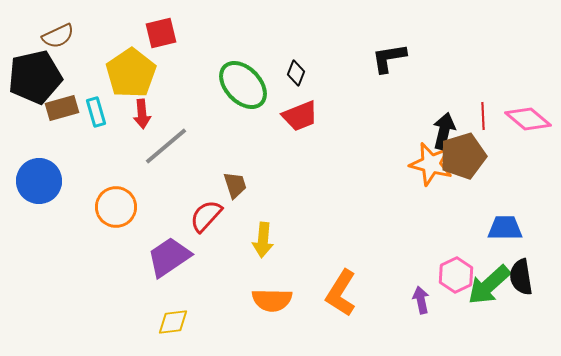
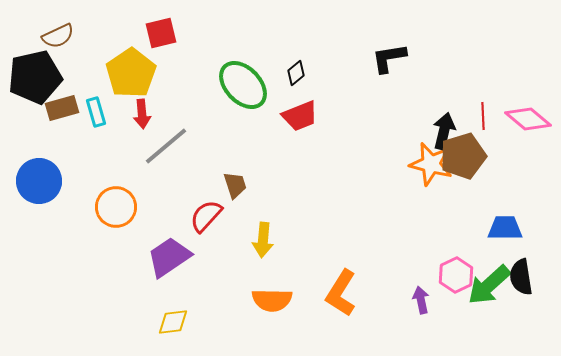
black diamond: rotated 30 degrees clockwise
